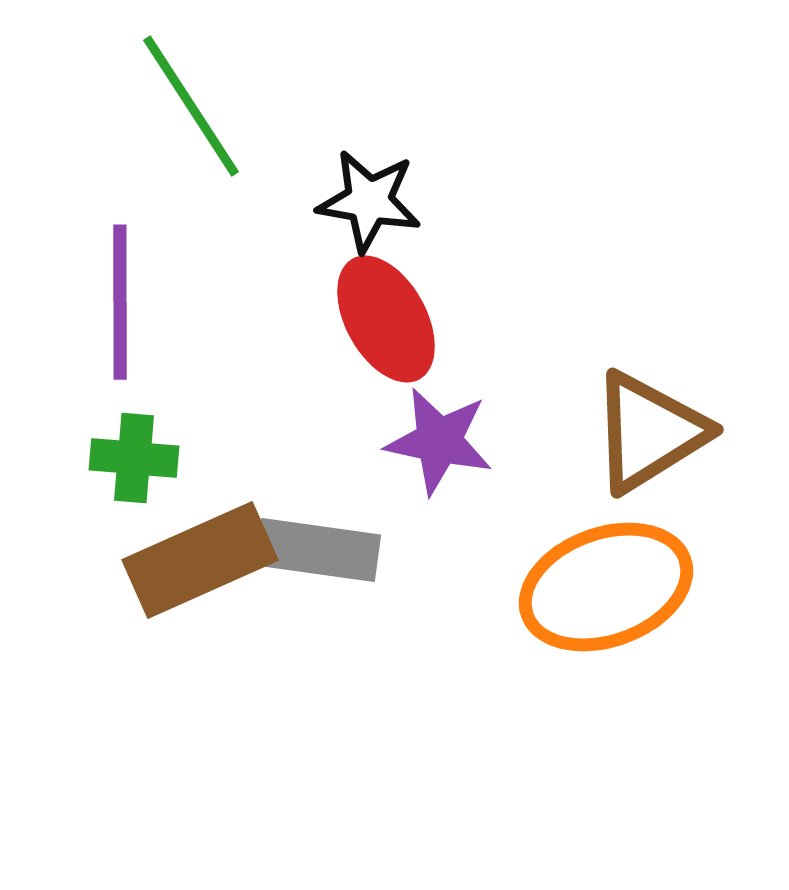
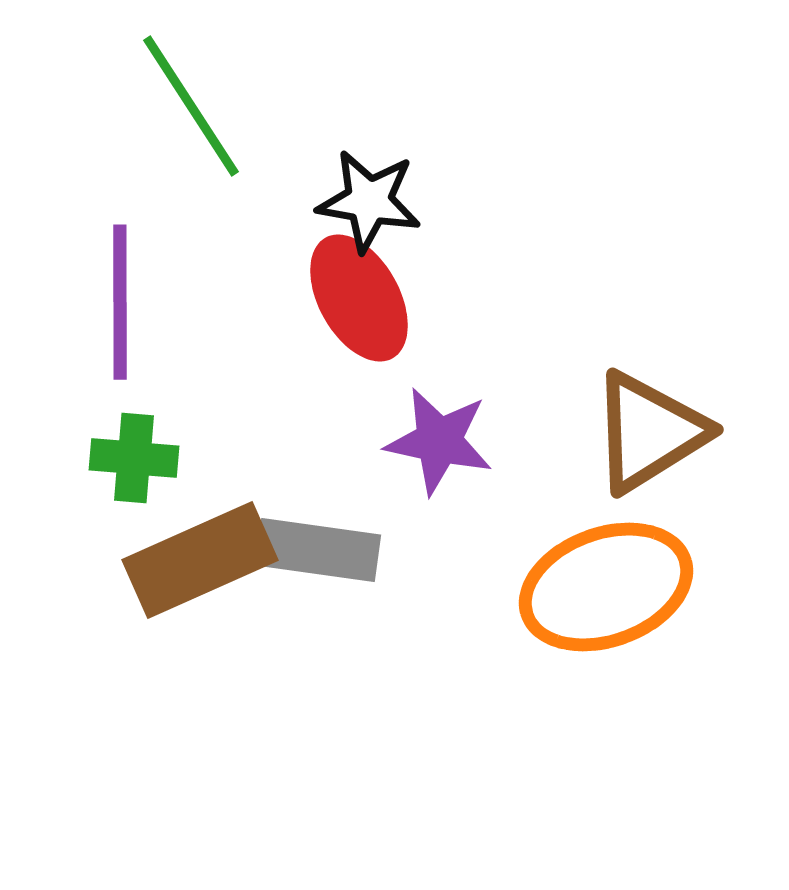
red ellipse: moved 27 px left, 21 px up
